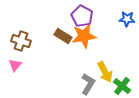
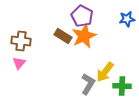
blue star: rotated 14 degrees counterclockwise
orange star: rotated 15 degrees counterclockwise
brown cross: rotated 12 degrees counterclockwise
pink triangle: moved 4 px right, 2 px up
yellow arrow: rotated 65 degrees clockwise
green cross: rotated 36 degrees counterclockwise
